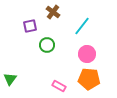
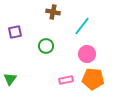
brown cross: rotated 24 degrees counterclockwise
purple square: moved 15 px left, 6 px down
green circle: moved 1 px left, 1 px down
orange pentagon: moved 4 px right
pink rectangle: moved 7 px right, 6 px up; rotated 40 degrees counterclockwise
